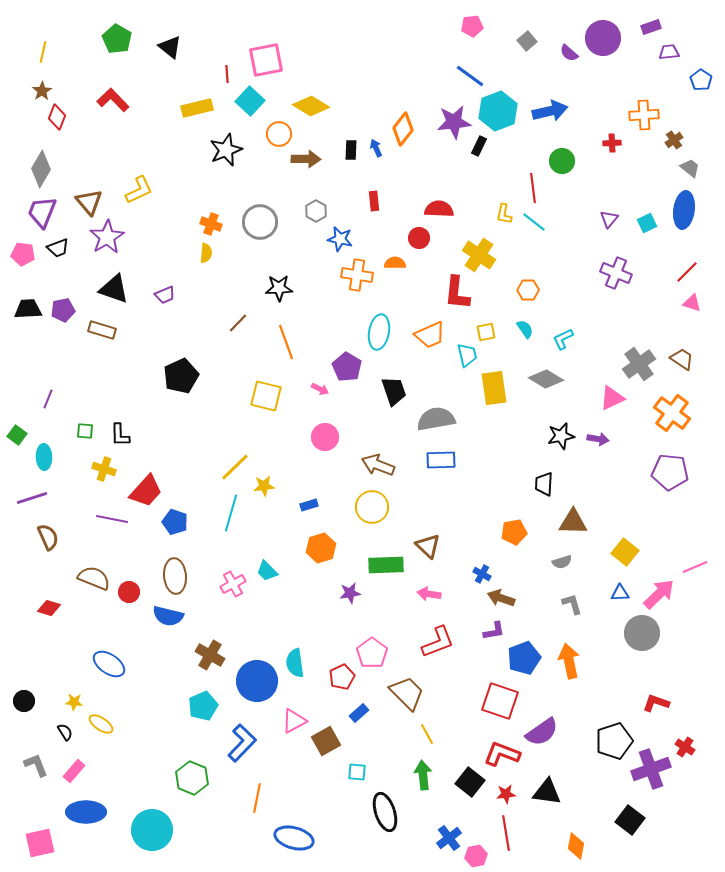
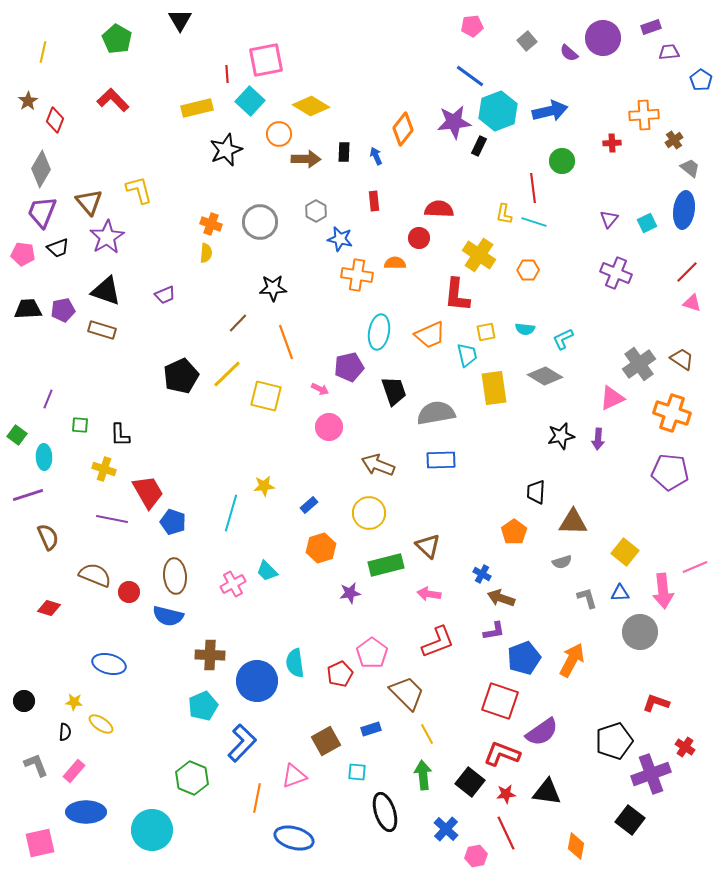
black triangle at (170, 47): moved 10 px right, 27 px up; rotated 20 degrees clockwise
brown star at (42, 91): moved 14 px left, 10 px down
red diamond at (57, 117): moved 2 px left, 3 px down
blue arrow at (376, 148): moved 8 px down
black rectangle at (351, 150): moved 7 px left, 2 px down
yellow L-shape at (139, 190): rotated 80 degrees counterclockwise
cyan line at (534, 222): rotated 20 degrees counterclockwise
black star at (279, 288): moved 6 px left
black triangle at (114, 289): moved 8 px left, 2 px down
orange hexagon at (528, 290): moved 20 px up
red L-shape at (457, 293): moved 2 px down
cyan semicircle at (525, 329): rotated 132 degrees clockwise
purple pentagon at (347, 367): moved 2 px right; rotated 28 degrees clockwise
gray diamond at (546, 379): moved 1 px left, 3 px up
orange cross at (672, 413): rotated 18 degrees counterclockwise
gray semicircle at (436, 419): moved 6 px up
green square at (85, 431): moved 5 px left, 6 px up
pink circle at (325, 437): moved 4 px right, 10 px up
purple arrow at (598, 439): rotated 85 degrees clockwise
yellow line at (235, 467): moved 8 px left, 93 px up
black trapezoid at (544, 484): moved 8 px left, 8 px down
red trapezoid at (146, 491): moved 2 px right, 1 px down; rotated 72 degrees counterclockwise
purple line at (32, 498): moved 4 px left, 3 px up
blue rectangle at (309, 505): rotated 24 degrees counterclockwise
yellow circle at (372, 507): moved 3 px left, 6 px down
blue pentagon at (175, 522): moved 2 px left
orange pentagon at (514, 532): rotated 25 degrees counterclockwise
green rectangle at (386, 565): rotated 12 degrees counterclockwise
brown semicircle at (94, 578): moved 1 px right, 3 px up
pink arrow at (659, 594): moved 4 px right, 3 px up; rotated 128 degrees clockwise
gray L-shape at (572, 604): moved 15 px right, 6 px up
gray circle at (642, 633): moved 2 px left, 1 px up
brown cross at (210, 655): rotated 28 degrees counterclockwise
orange arrow at (569, 661): moved 3 px right, 1 px up; rotated 40 degrees clockwise
blue ellipse at (109, 664): rotated 20 degrees counterclockwise
red pentagon at (342, 677): moved 2 px left, 3 px up
blue rectangle at (359, 713): moved 12 px right, 16 px down; rotated 24 degrees clockwise
pink triangle at (294, 721): moved 55 px down; rotated 8 degrees clockwise
black semicircle at (65, 732): rotated 36 degrees clockwise
purple cross at (651, 769): moved 5 px down
red line at (506, 833): rotated 16 degrees counterclockwise
blue cross at (449, 838): moved 3 px left, 9 px up; rotated 10 degrees counterclockwise
